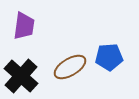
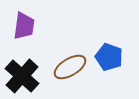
blue pentagon: rotated 24 degrees clockwise
black cross: moved 1 px right
